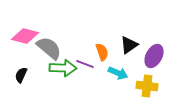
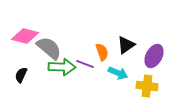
black triangle: moved 3 px left
green arrow: moved 1 px left, 1 px up
